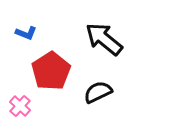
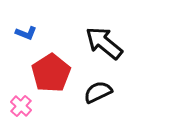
black arrow: moved 4 px down
red pentagon: moved 2 px down
pink cross: moved 1 px right
